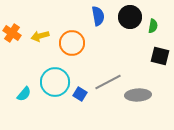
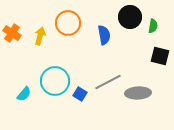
blue semicircle: moved 6 px right, 19 px down
yellow arrow: rotated 120 degrees clockwise
orange circle: moved 4 px left, 20 px up
cyan circle: moved 1 px up
gray ellipse: moved 2 px up
